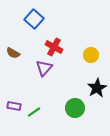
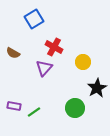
blue square: rotated 18 degrees clockwise
yellow circle: moved 8 px left, 7 px down
